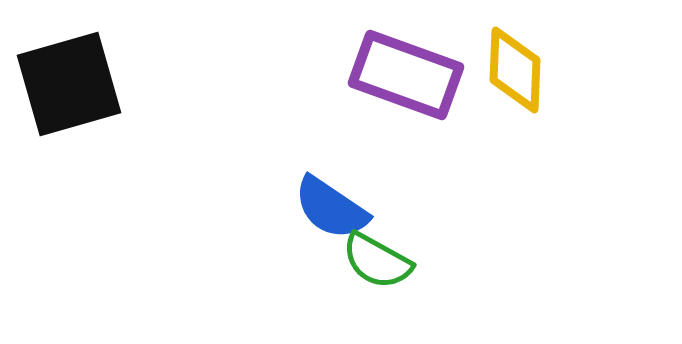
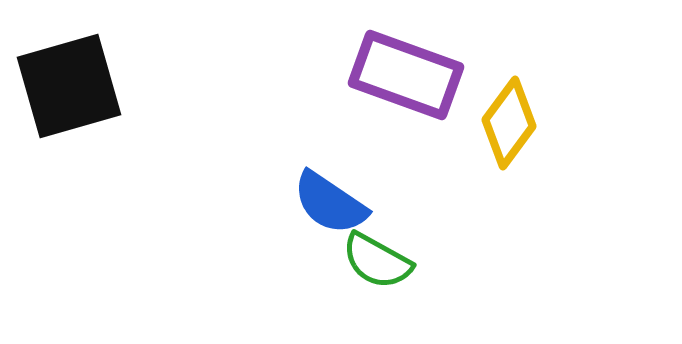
yellow diamond: moved 6 px left, 53 px down; rotated 34 degrees clockwise
black square: moved 2 px down
blue semicircle: moved 1 px left, 5 px up
